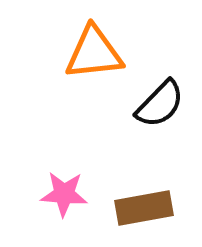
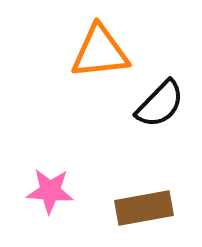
orange triangle: moved 6 px right, 1 px up
pink star: moved 14 px left, 3 px up
